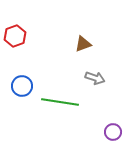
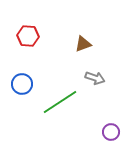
red hexagon: moved 13 px right; rotated 25 degrees clockwise
blue circle: moved 2 px up
green line: rotated 42 degrees counterclockwise
purple circle: moved 2 px left
